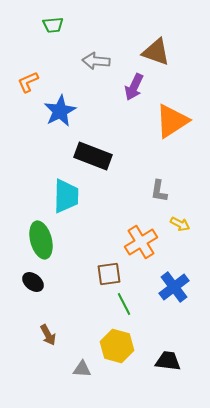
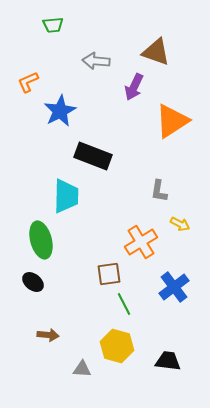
brown arrow: rotated 55 degrees counterclockwise
